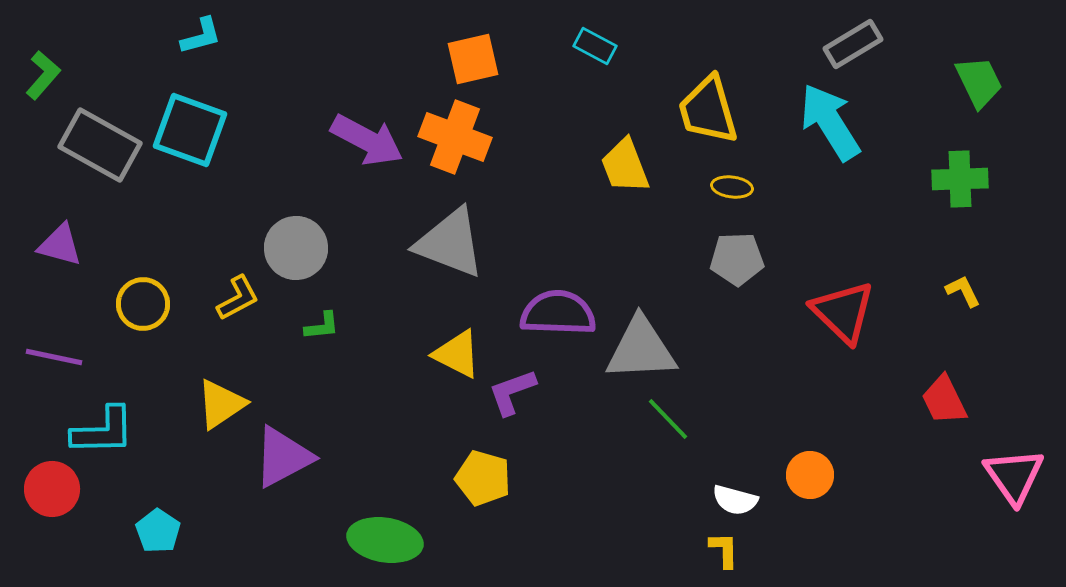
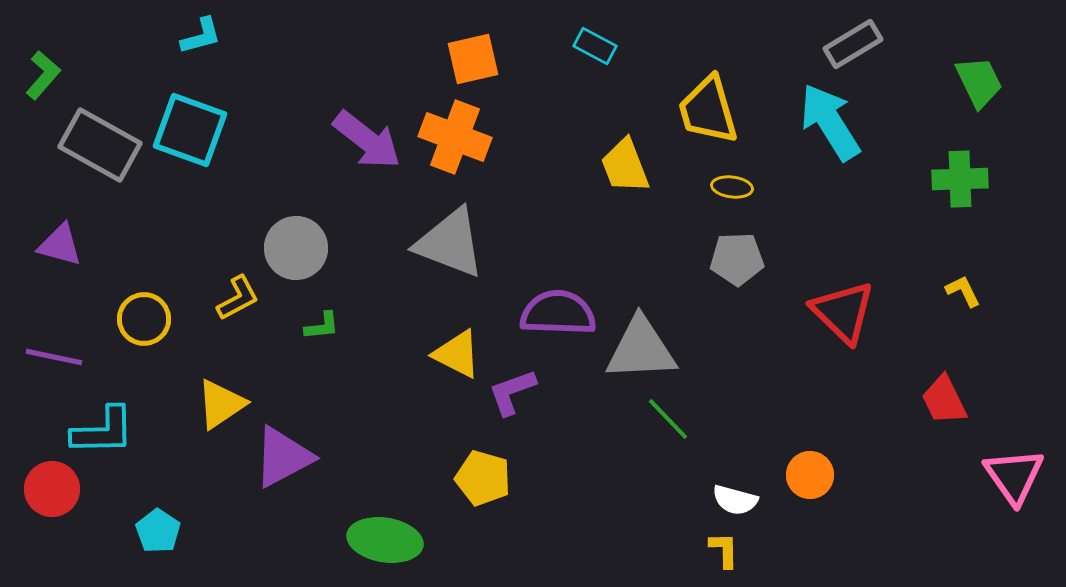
purple arrow at (367, 140): rotated 10 degrees clockwise
yellow circle at (143, 304): moved 1 px right, 15 px down
